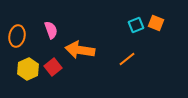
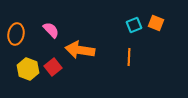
cyan square: moved 2 px left
pink semicircle: rotated 24 degrees counterclockwise
orange ellipse: moved 1 px left, 2 px up
orange line: moved 2 px right, 2 px up; rotated 48 degrees counterclockwise
yellow hexagon: rotated 15 degrees counterclockwise
